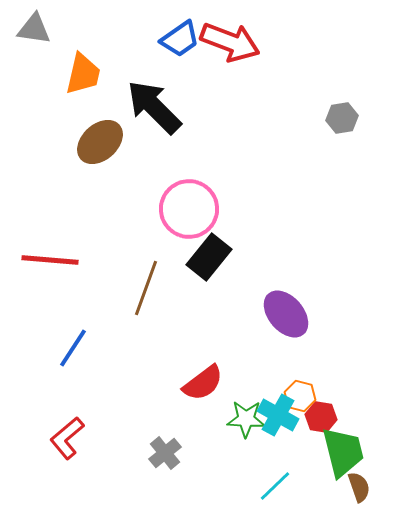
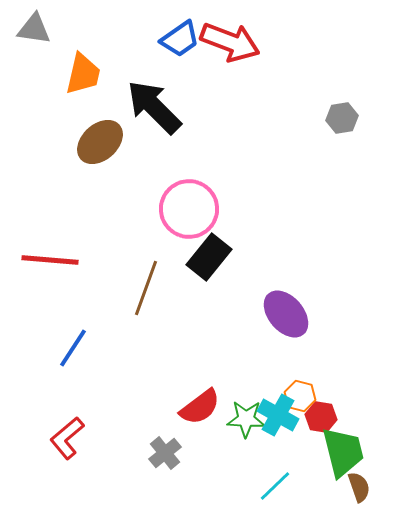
red semicircle: moved 3 px left, 24 px down
